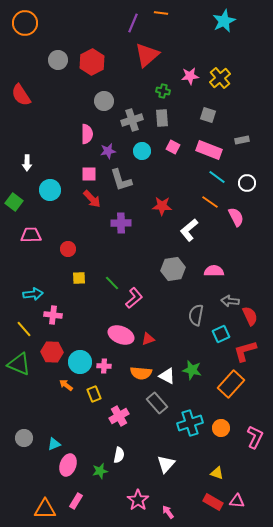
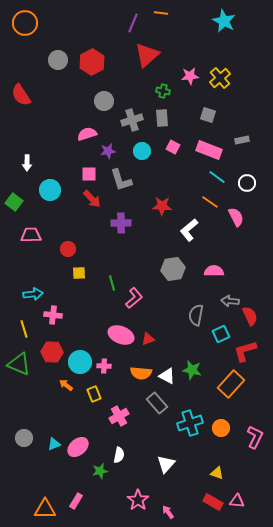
cyan star at (224, 21): rotated 20 degrees counterclockwise
pink semicircle at (87, 134): rotated 108 degrees counterclockwise
yellow square at (79, 278): moved 5 px up
green line at (112, 283): rotated 28 degrees clockwise
yellow line at (24, 329): rotated 24 degrees clockwise
pink ellipse at (68, 465): moved 10 px right, 18 px up; rotated 30 degrees clockwise
